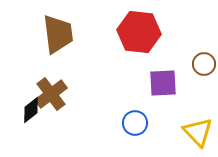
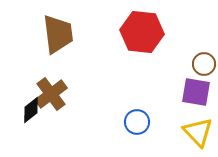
red hexagon: moved 3 px right
purple square: moved 33 px right, 9 px down; rotated 12 degrees clockwise
blue circle: moved 2 px right, 1 px up
